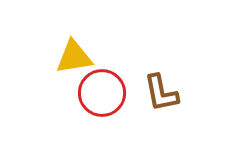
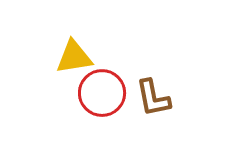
brown L-shape: moved 8 px left, 5 px down
